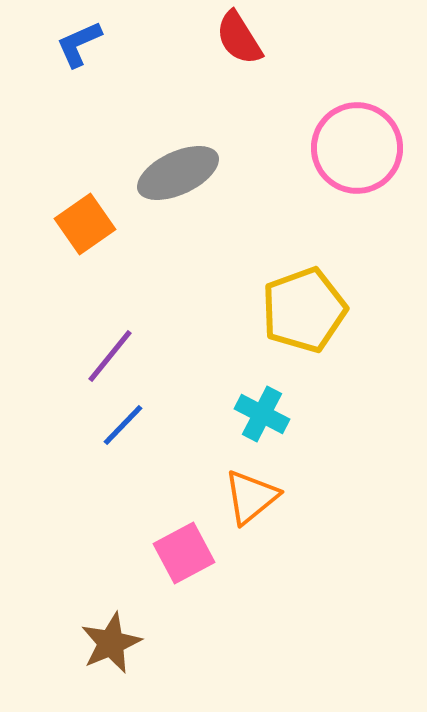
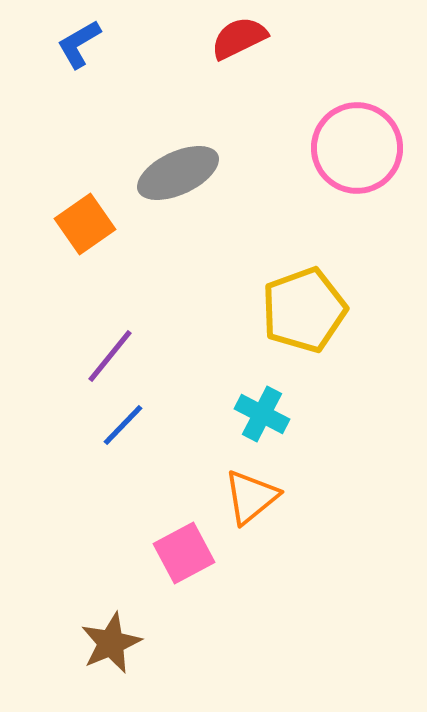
red semicircle: rotated 96 degrees clockwise
blue L-shape: rotated 6 degrees counterclockwise
